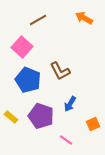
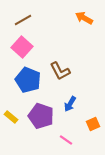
brown line: moved 15 px left
